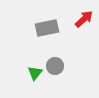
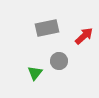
red arrow: moved 17 px down
gray circle: moved 4 px right, 5 px up
